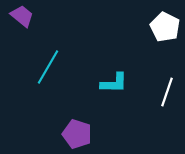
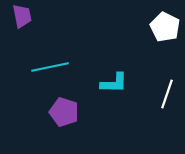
purple trapezoid: rotated 40 degrees clockwise
cyan line: moved 2 px right; rotated 48 degrees clockwise
white line: moved 2 px down
purple pentagon: moved 13 px left, 22 px up
